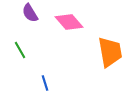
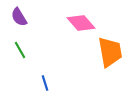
purple semicircle: moved 11 px left, 4 px down
pink diamond: moved 12 px right, 1 px down
